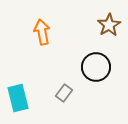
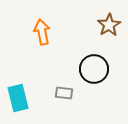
black circle: moved 2 px left, 2 px down
gray rectangle: rotated 60 degrees clockwise
